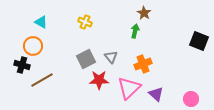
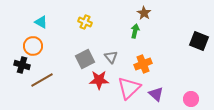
gray square: moved 1 px left
